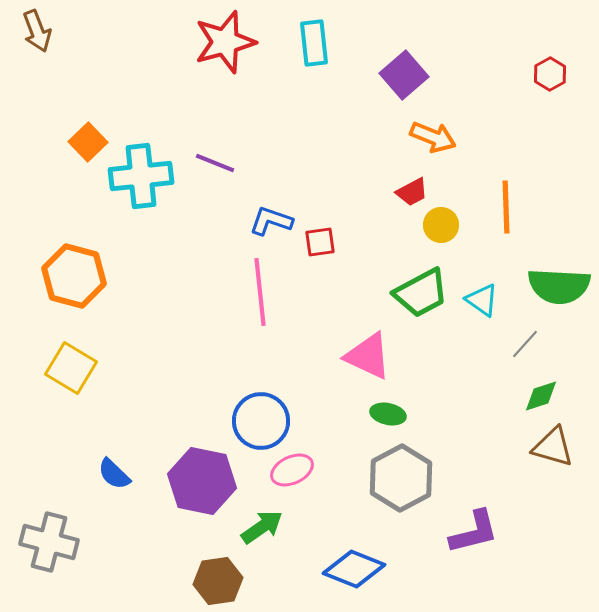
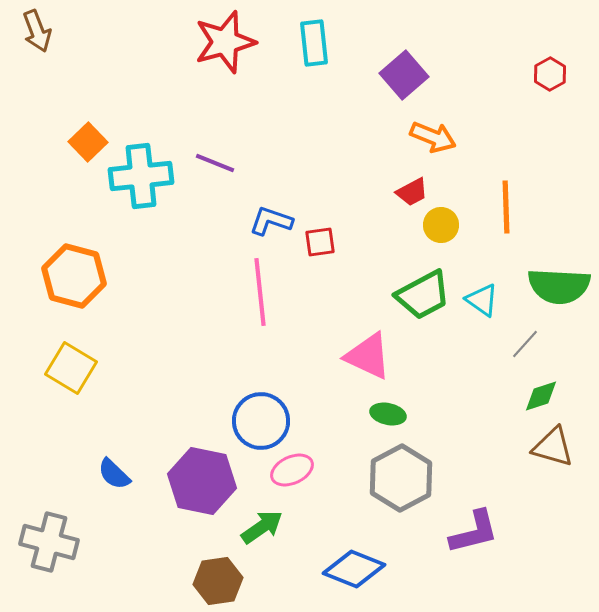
green trapezoid: moved 2 px right, 2 px down
